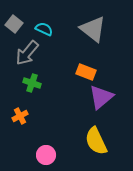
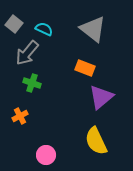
orange rectangle: moved 1 px left, 4 px up
